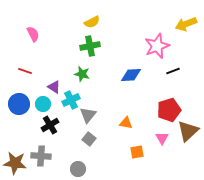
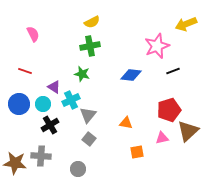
blue diamond: rotated 10 degrees clockwise
pink triangle: rotated 48 degrees clockwise
